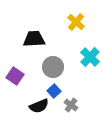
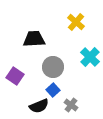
blue square: moved 1 px left, 1 px up
